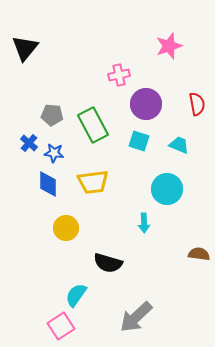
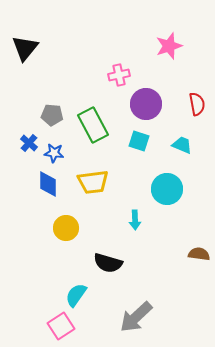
cyan trapezoid: moved 3 px right
cyan arrow: moved 9 px left, 3 px up
